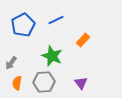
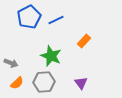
blue pentagon: moved 6 px right, 8 px up
orange rectangle: moved 1 px right, 1 px down
green star: moved 1 px left
gray arrow: rotated 104 degrees counterclockwise
orange semicircle: rotated 144 degrees counterclockwise
